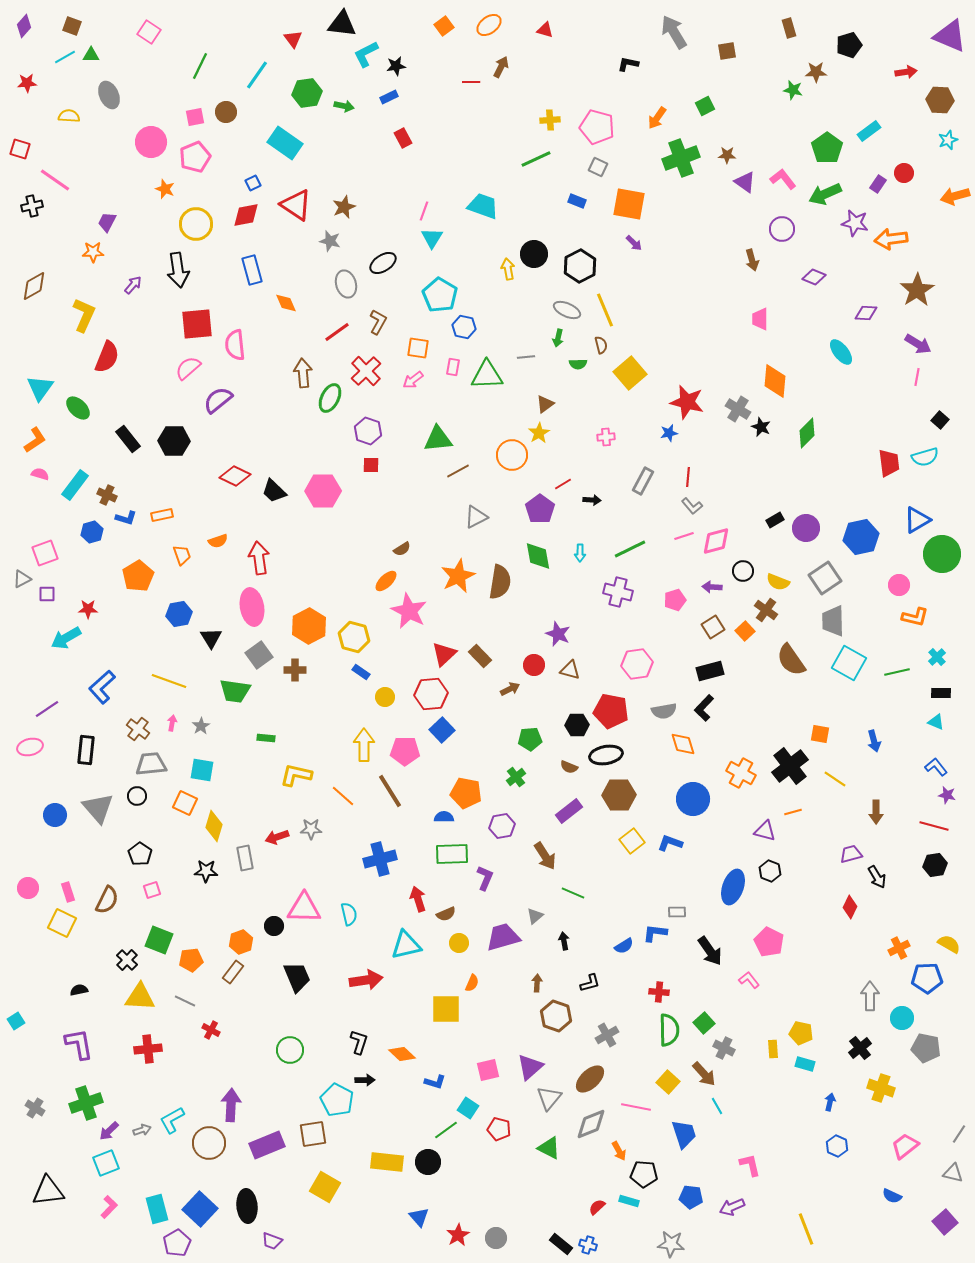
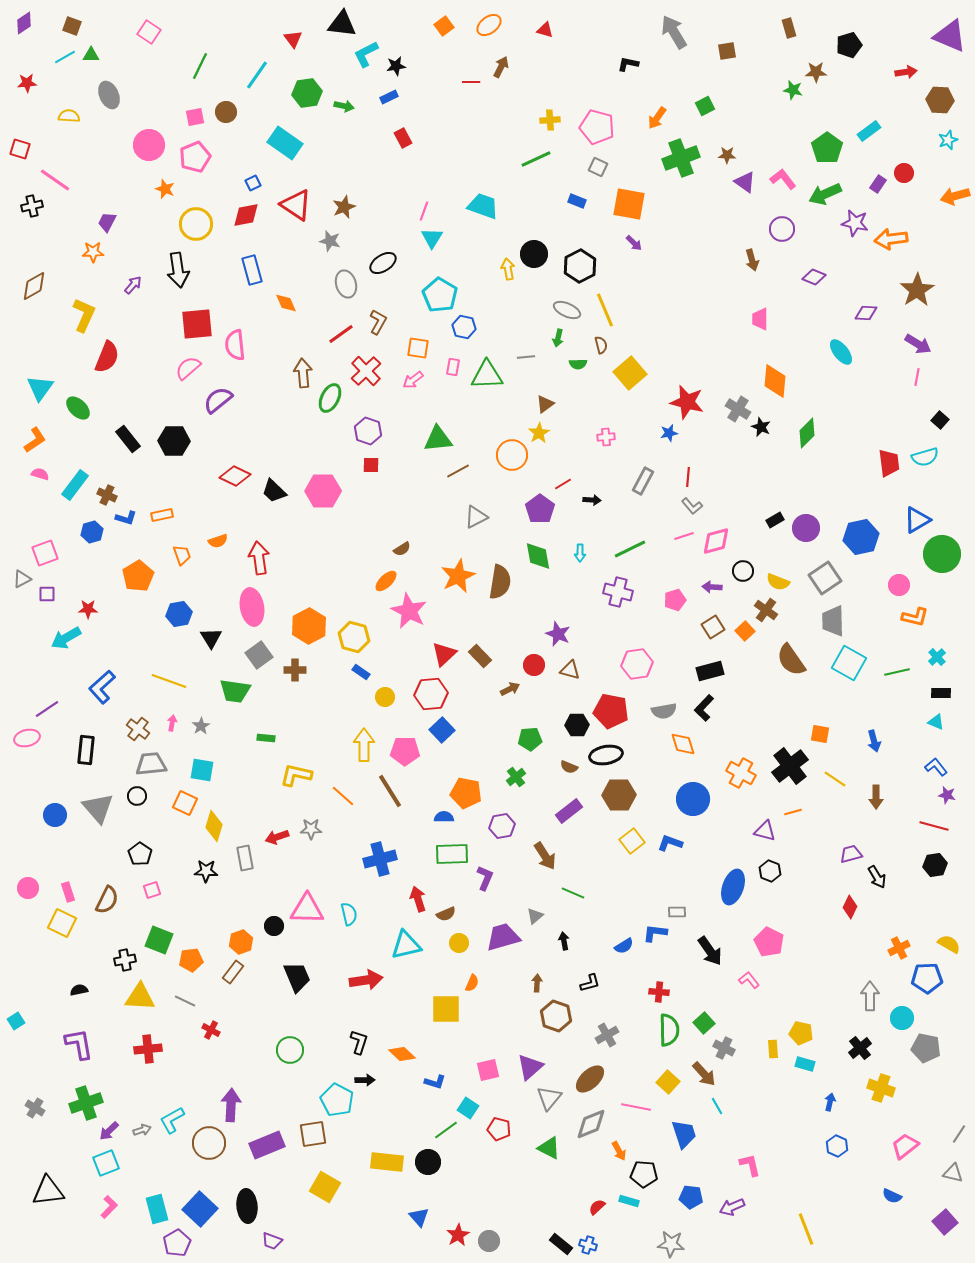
purple diamond at (24, 26): moved 3 px up; rotated 15 degrees clockwise
pink circle at (151, 142): moved 2 px left, 3 px down
red line at (337, 332): moved 4 px right, 2 px down
pink ellipse at (30, 747): moved 3 px left, 9 px up
brown arrow at (876, 812): moved 15 px up
pink triangle at (304, 908): moved 3 px right, 1 px down
black cross at (127, 960): moved 2 px left; rotated 35 degrees clockwise
gray circle at (496, 1238): moved 7 px left, 3 px down
